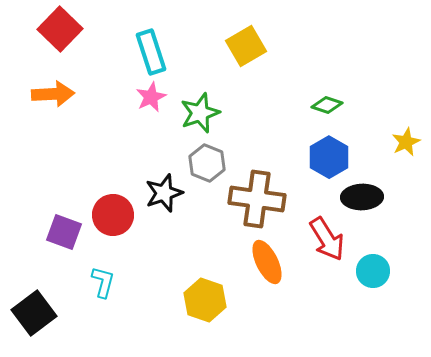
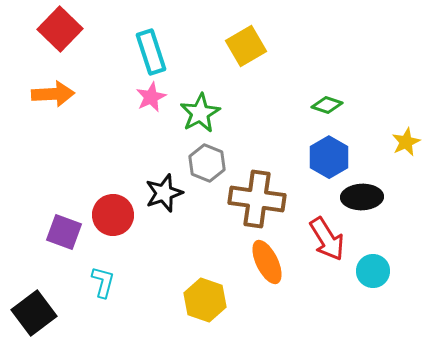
green star: rotated 9 degrees counterclockwise
